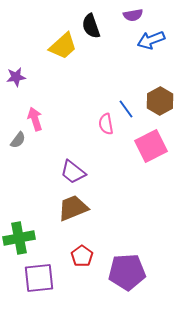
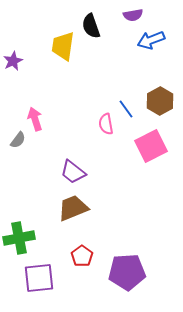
yellow trapezoid: rotated 140 degrees clockwise
purple star: moved 3 px left, 16 px up; rotated 18 degrees counterclockwise
